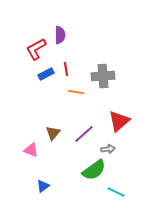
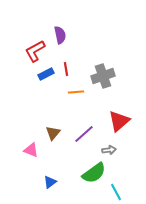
purple semicircle: rotated 12 degrees counterclockwise
red L-shape: moved 1 px left, 2 px down
gray cross: rotated 15 degrees counterclockwise
orange line: rotated 14 degrees counterclockwise
gray arrow: moved 1 px right, 1 px down
green semicircle: moved 3 px down
blue triangle: moved 7 px right, 4 px up
cyan line: rotated 36 degrees clockwise
